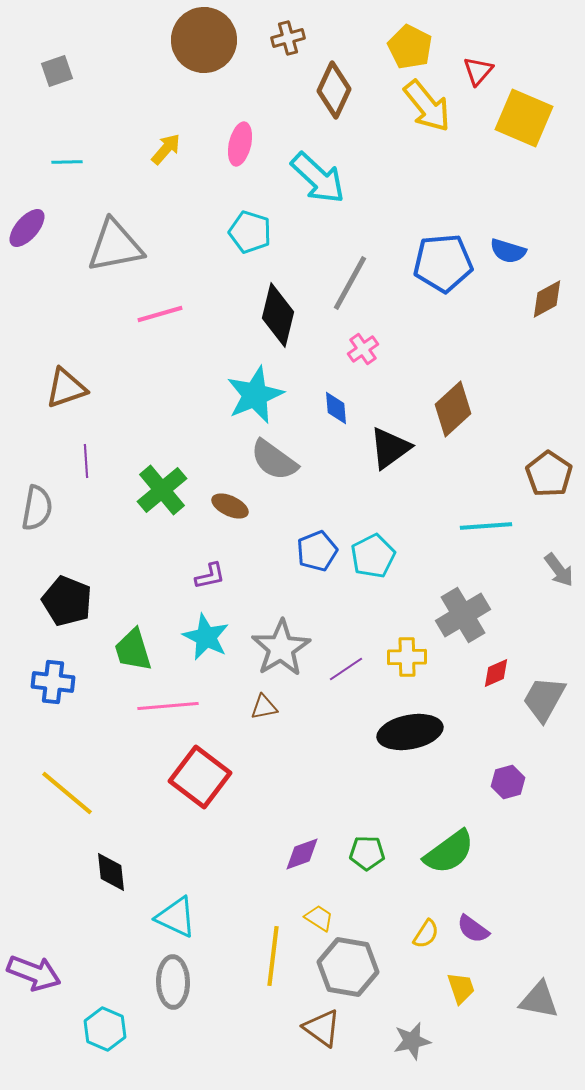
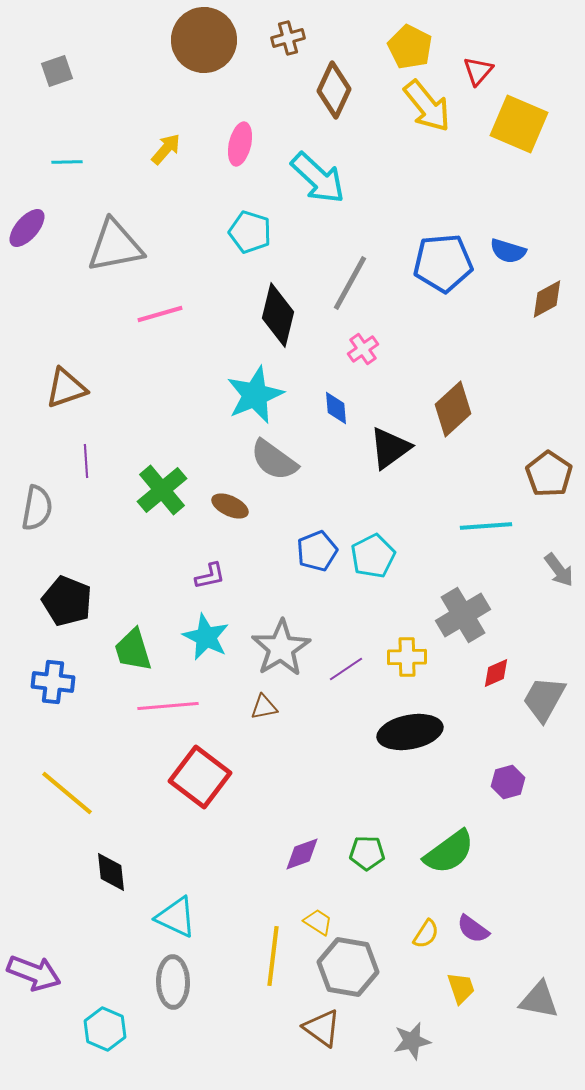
yellow square at (524, 118): moved 5 px left, 6 px down
yellow trapezoid at (319, 918): moved 1 px left, 4 px down
